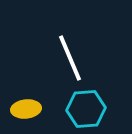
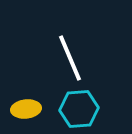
cyan hexagon: moved 7 px left
